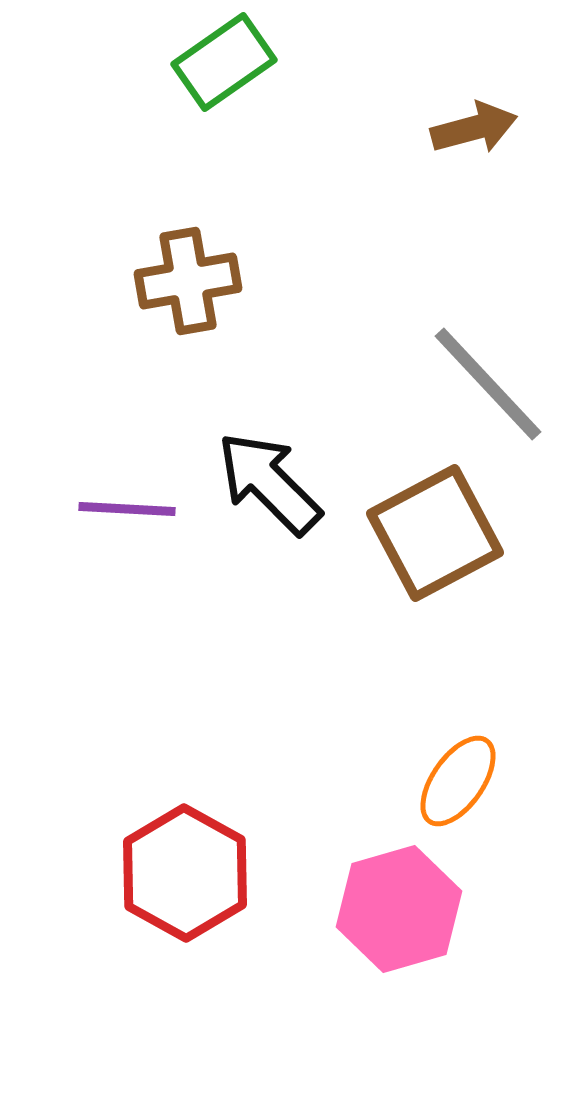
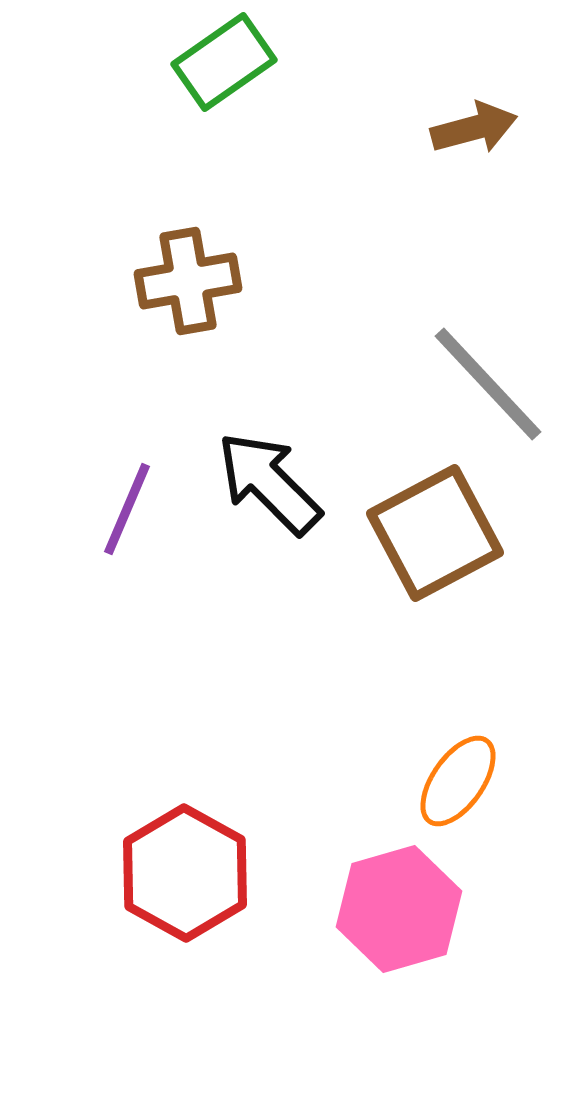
purple line: rotated 70 degrees counterclockwise
